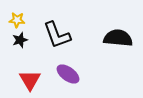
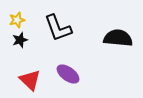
yellow star: rotated 21 degrees counterclockwise
black L-shape: moved 1 px right, 7 px up
red triangle: rotated 15 degrees counterclockwise
